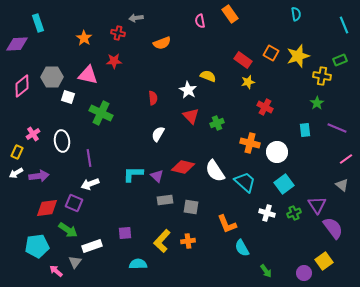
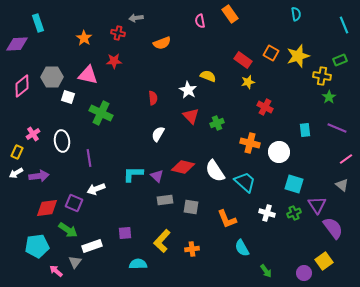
green star at (317, 103): moved 12 px right, 6 px up
white circle at (277, 152): moved 2 px right
white arrow at (90, 184): moved 6 px right, 5 px down
cyan square at (284, 184): moved 10 px right; rotated 36 degrees counterclockwise
orange L-shape at (227, 224): moved 5 px up
orange cross at (188, 241): moved 4 px right, 8 px down
